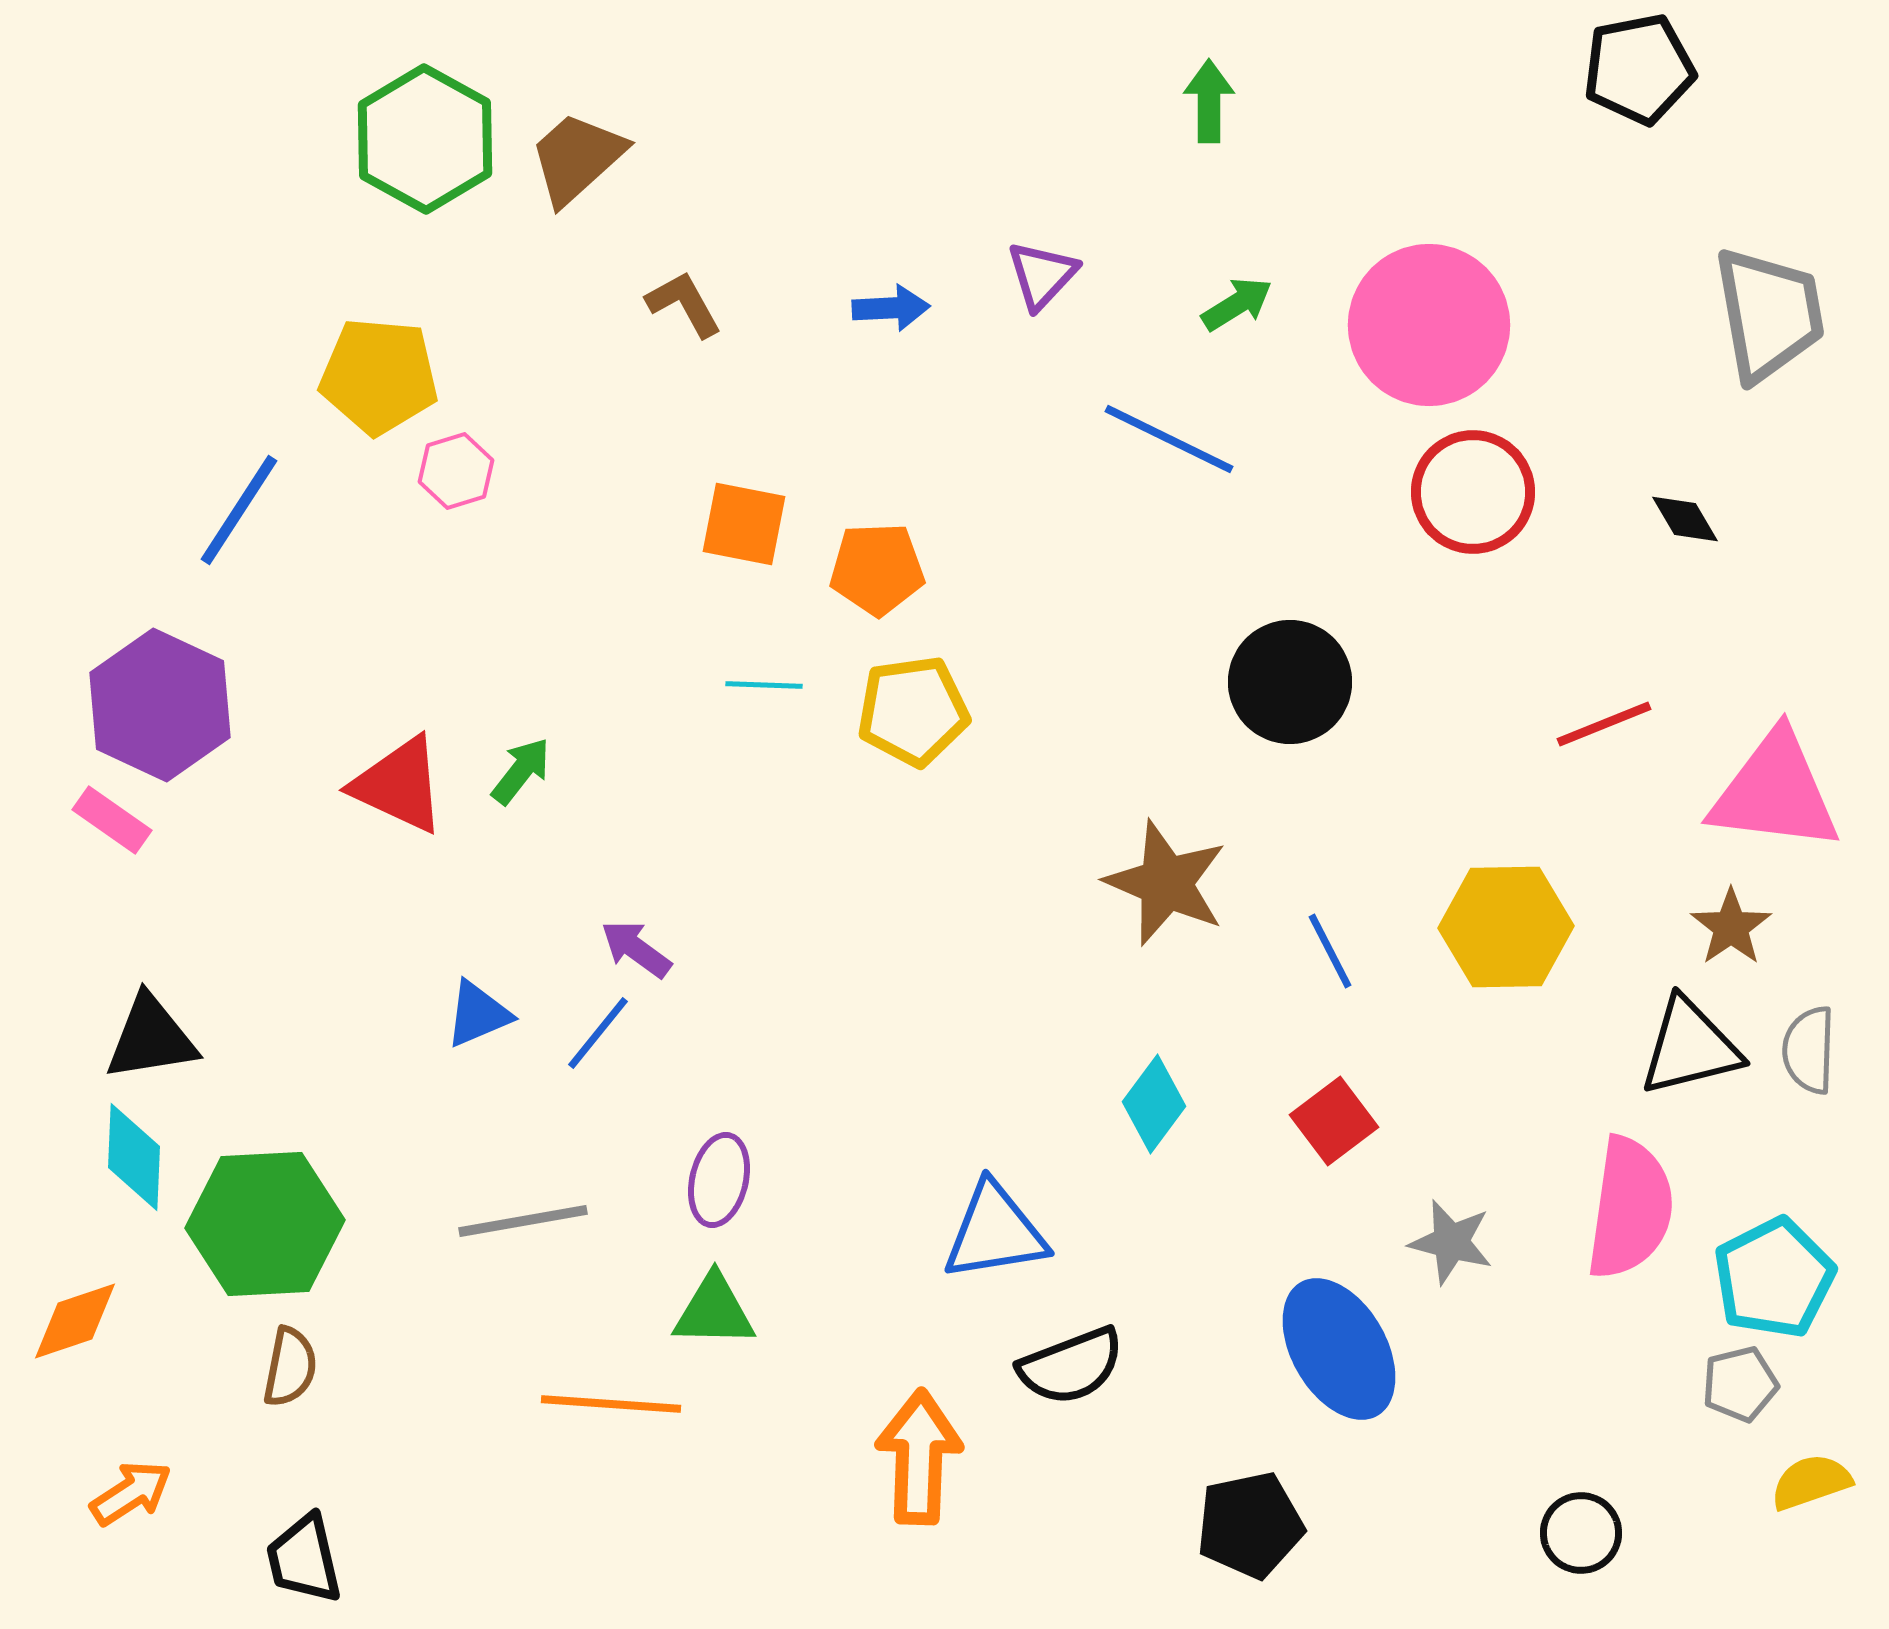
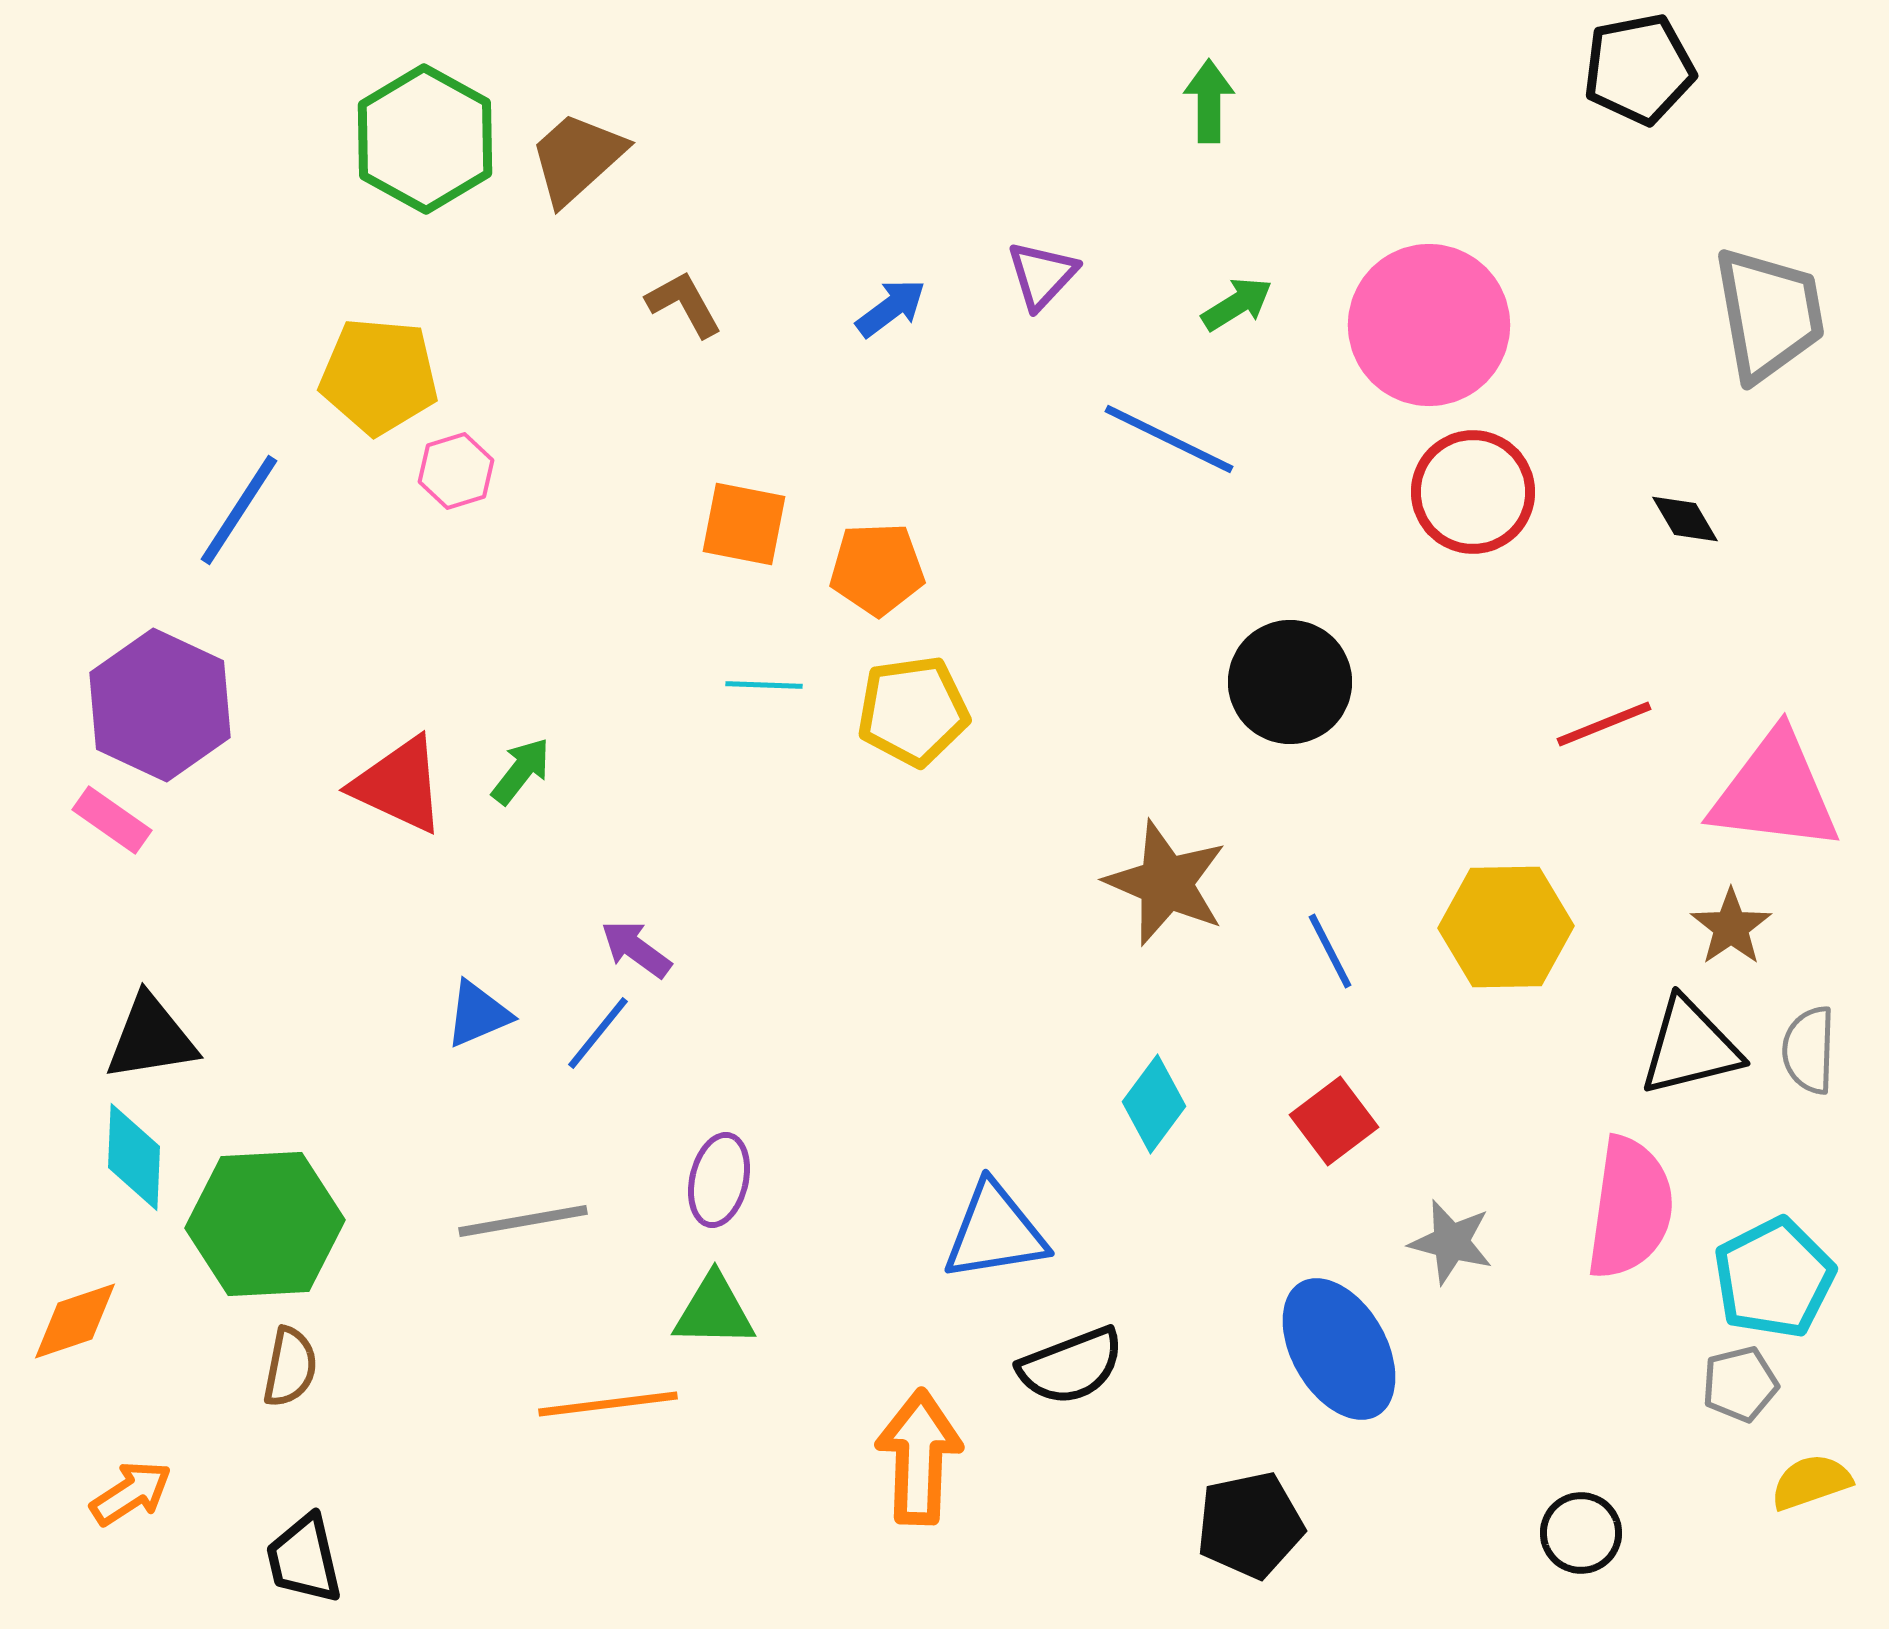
blue arrow at (891, 308): rotated 34 degrees counterclockwise
orange line at (611, 1404): moved 3 px left; rotated 11 degrees counterclockwise
